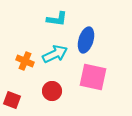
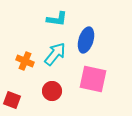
cyan arrow: rotated 25 degrees counterclockwise
pink square: moved 2 px down
